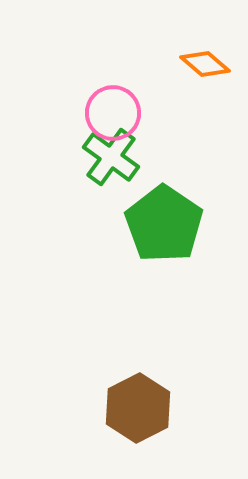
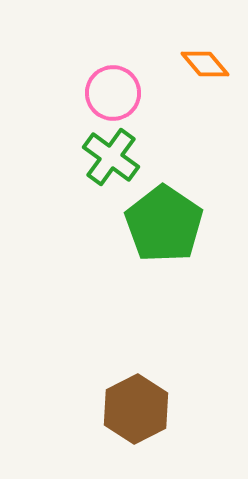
orange diamond: rotated 9 degrees clockwise
pink circle: moved 20 px up
brown hexagon: moved 2 px left, 1 px down
